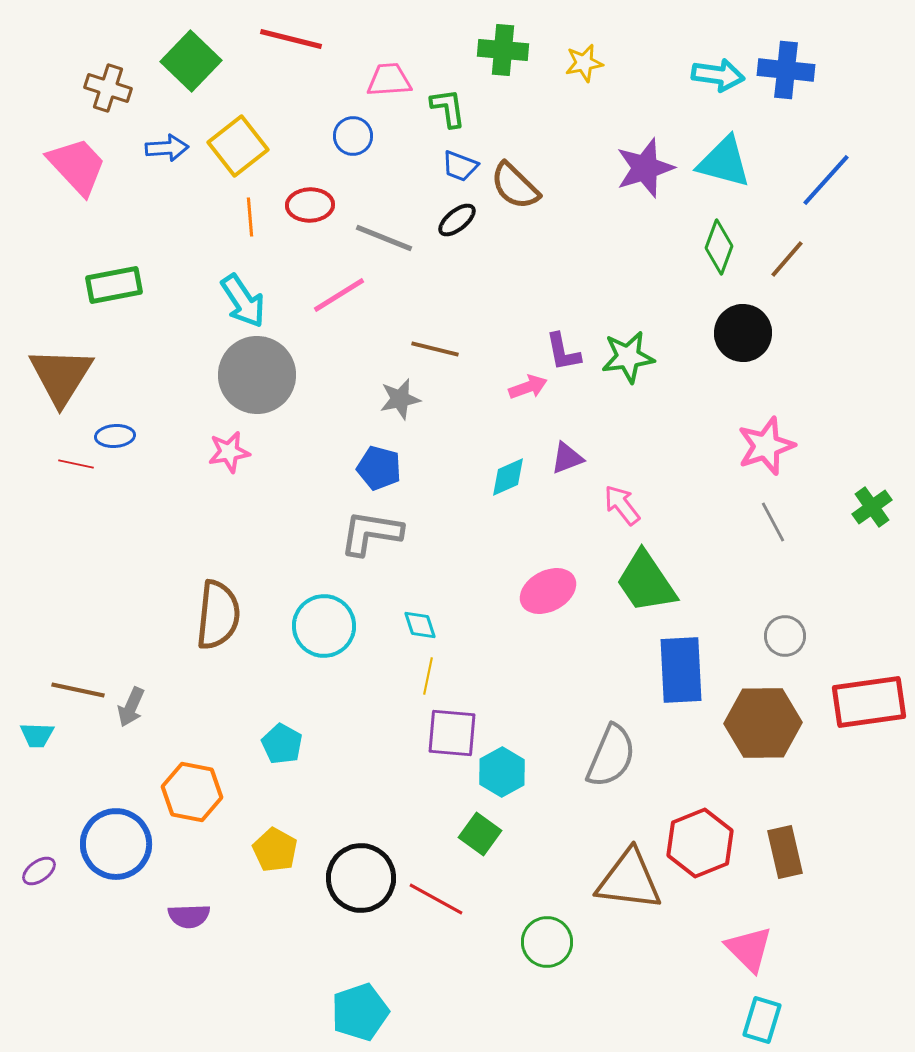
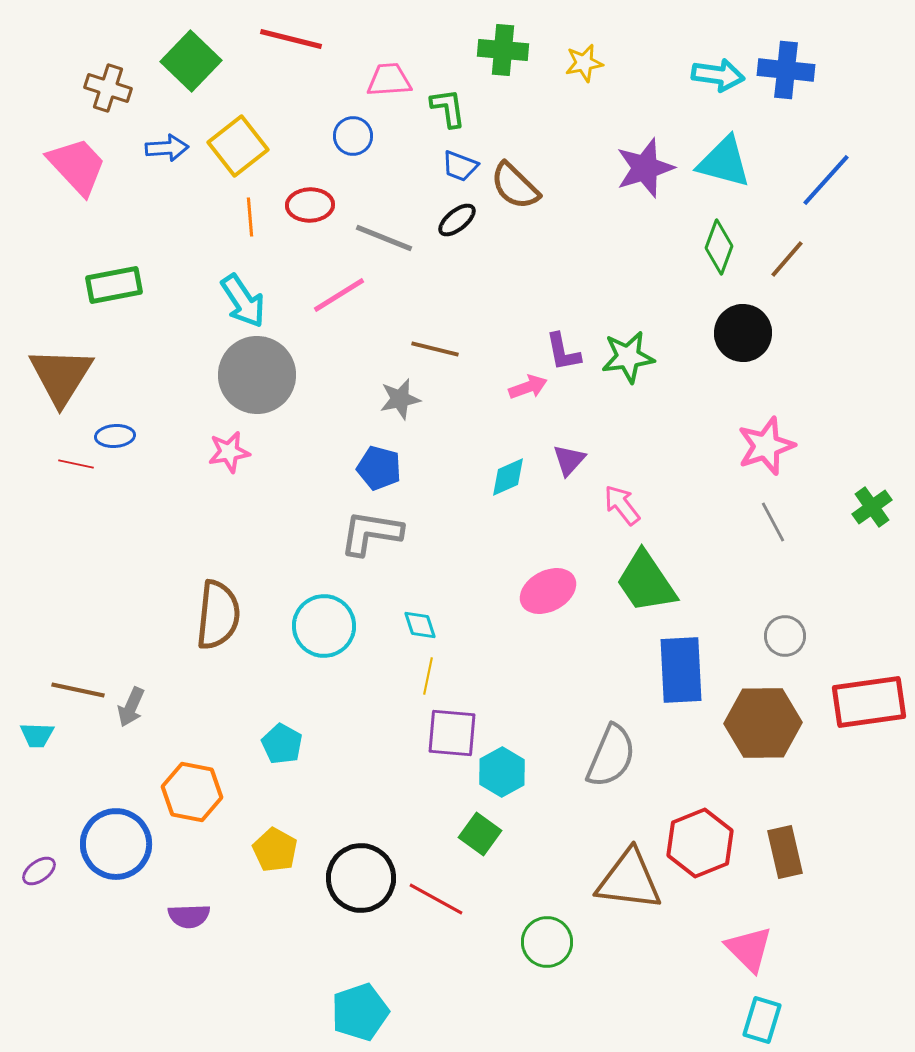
purple triangle at (567, 458): moved 2 px right, 2 px down; rotated 27 degrees counterclockwise
